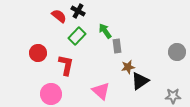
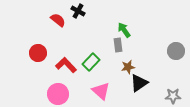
red semicircle: moved 1 px left, 4 px down
green arrow: moved 19 px right, 1 px up
green rectangle: moved 14 px right, 26 px down
gray rectangle: moved 1 px right, 1 px up
gray circle: moved 1 px left, 1 px up
red L-shape: rotated 55 degrees counterclockwise
black triangle: moved 1 px left, 2 px down
pink circle: moved 7 px right
